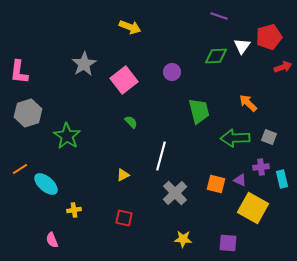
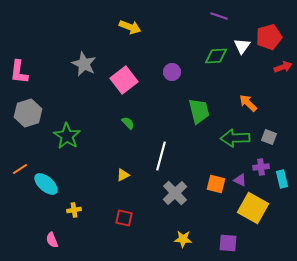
gray star: rotated 15 degrees counterclockwise
green semicircle: moved 3 px left, 1 px down
